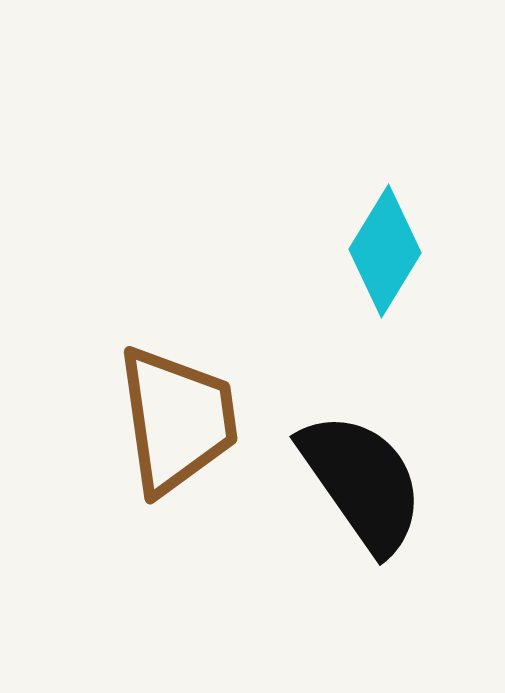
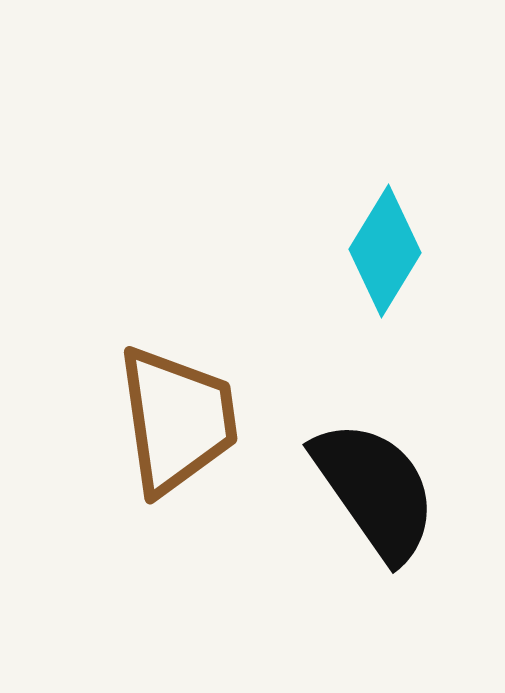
black semicircle: moved 13 px right, 8 px down
